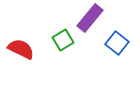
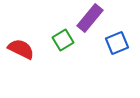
blue square: rotated 30 degrees clockwise
